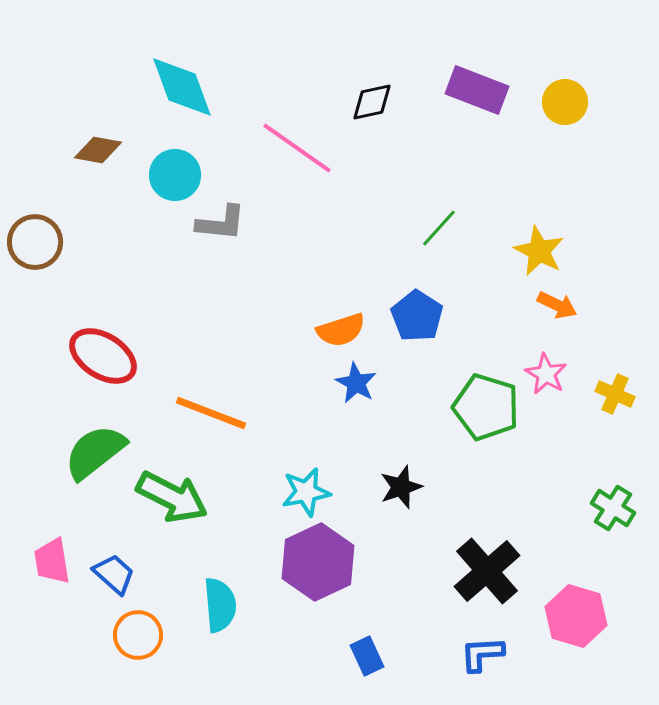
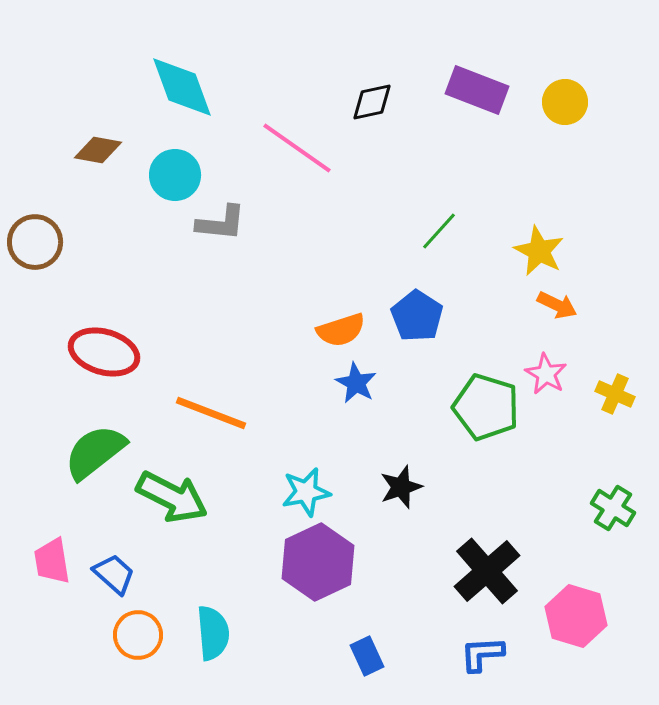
green line: moved 3 px down
red ellipse: moved 1 px right, 4 px up; rotated 16 degrees counterclockwise
cyan semicircle: moved 7 px left, 28 px down
